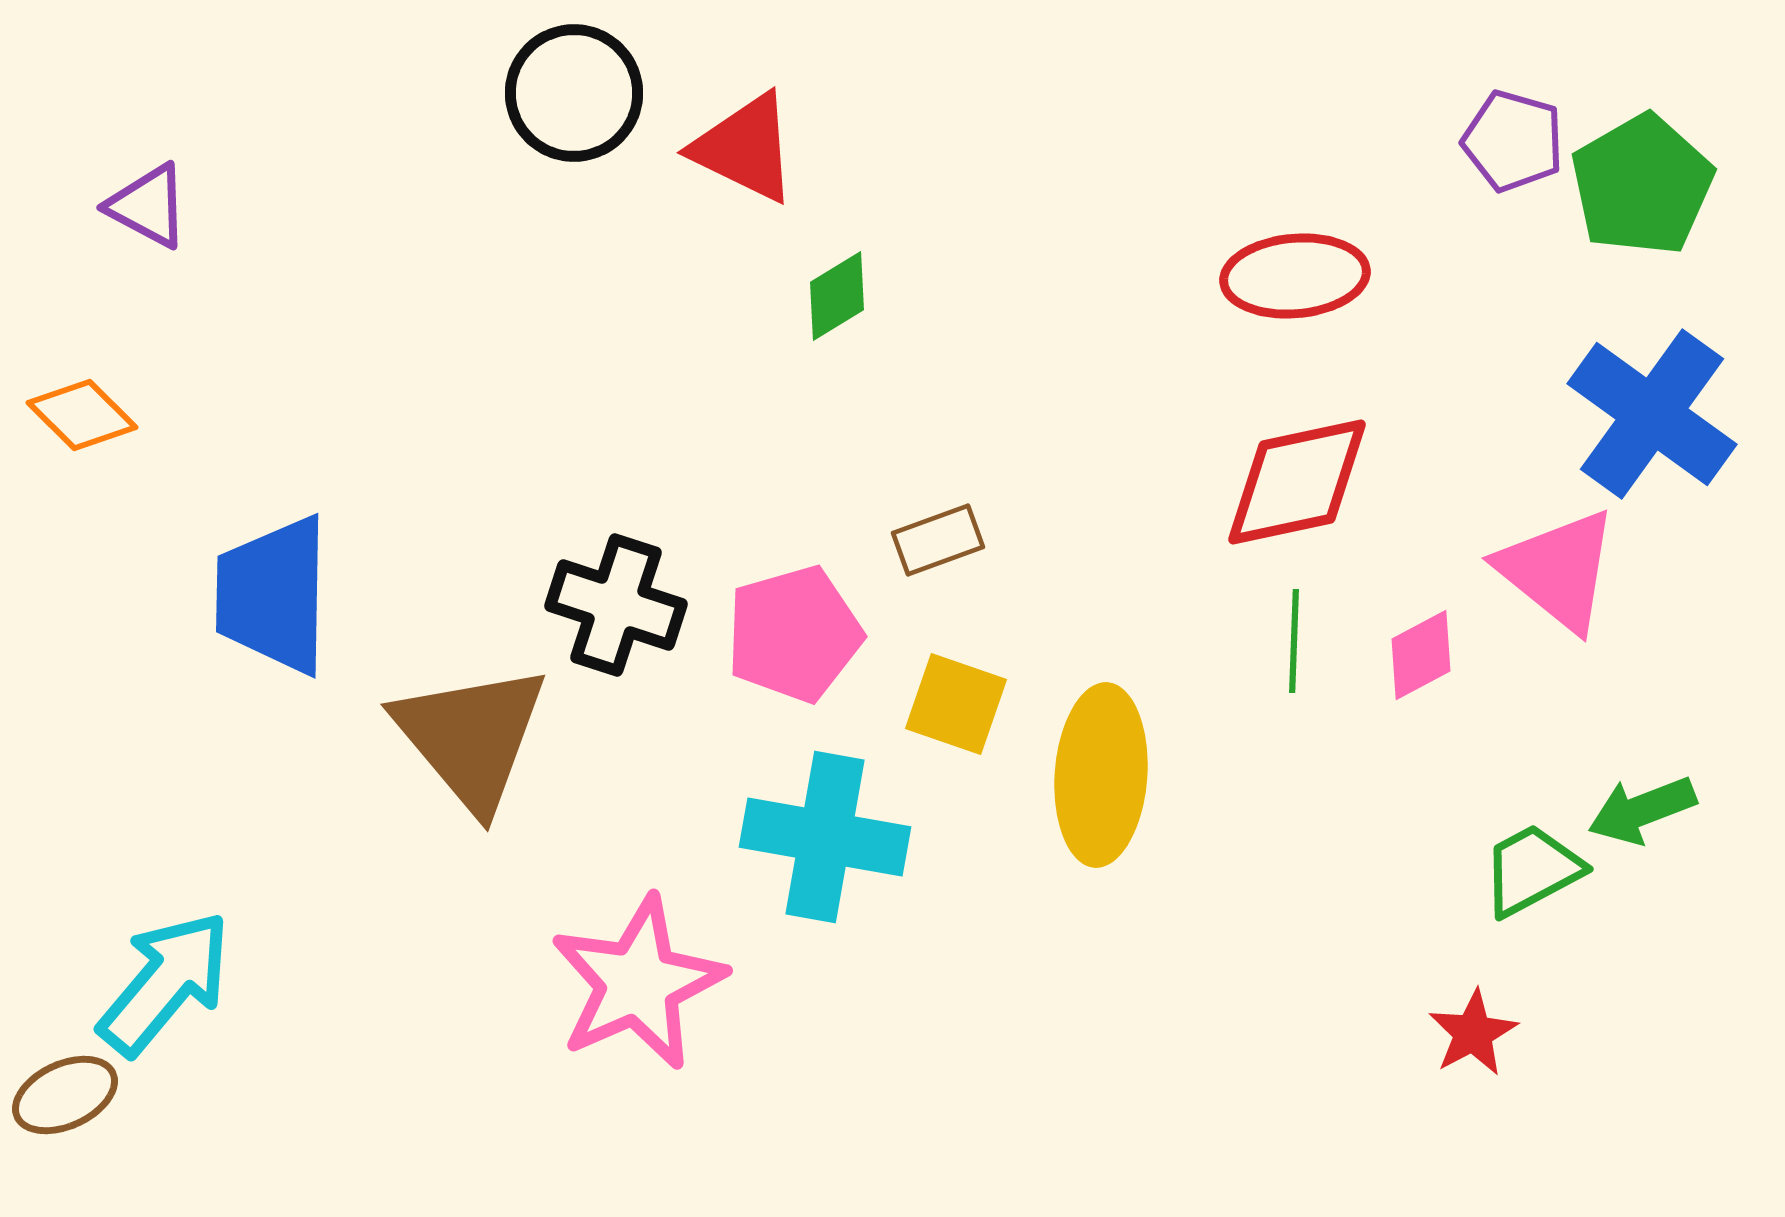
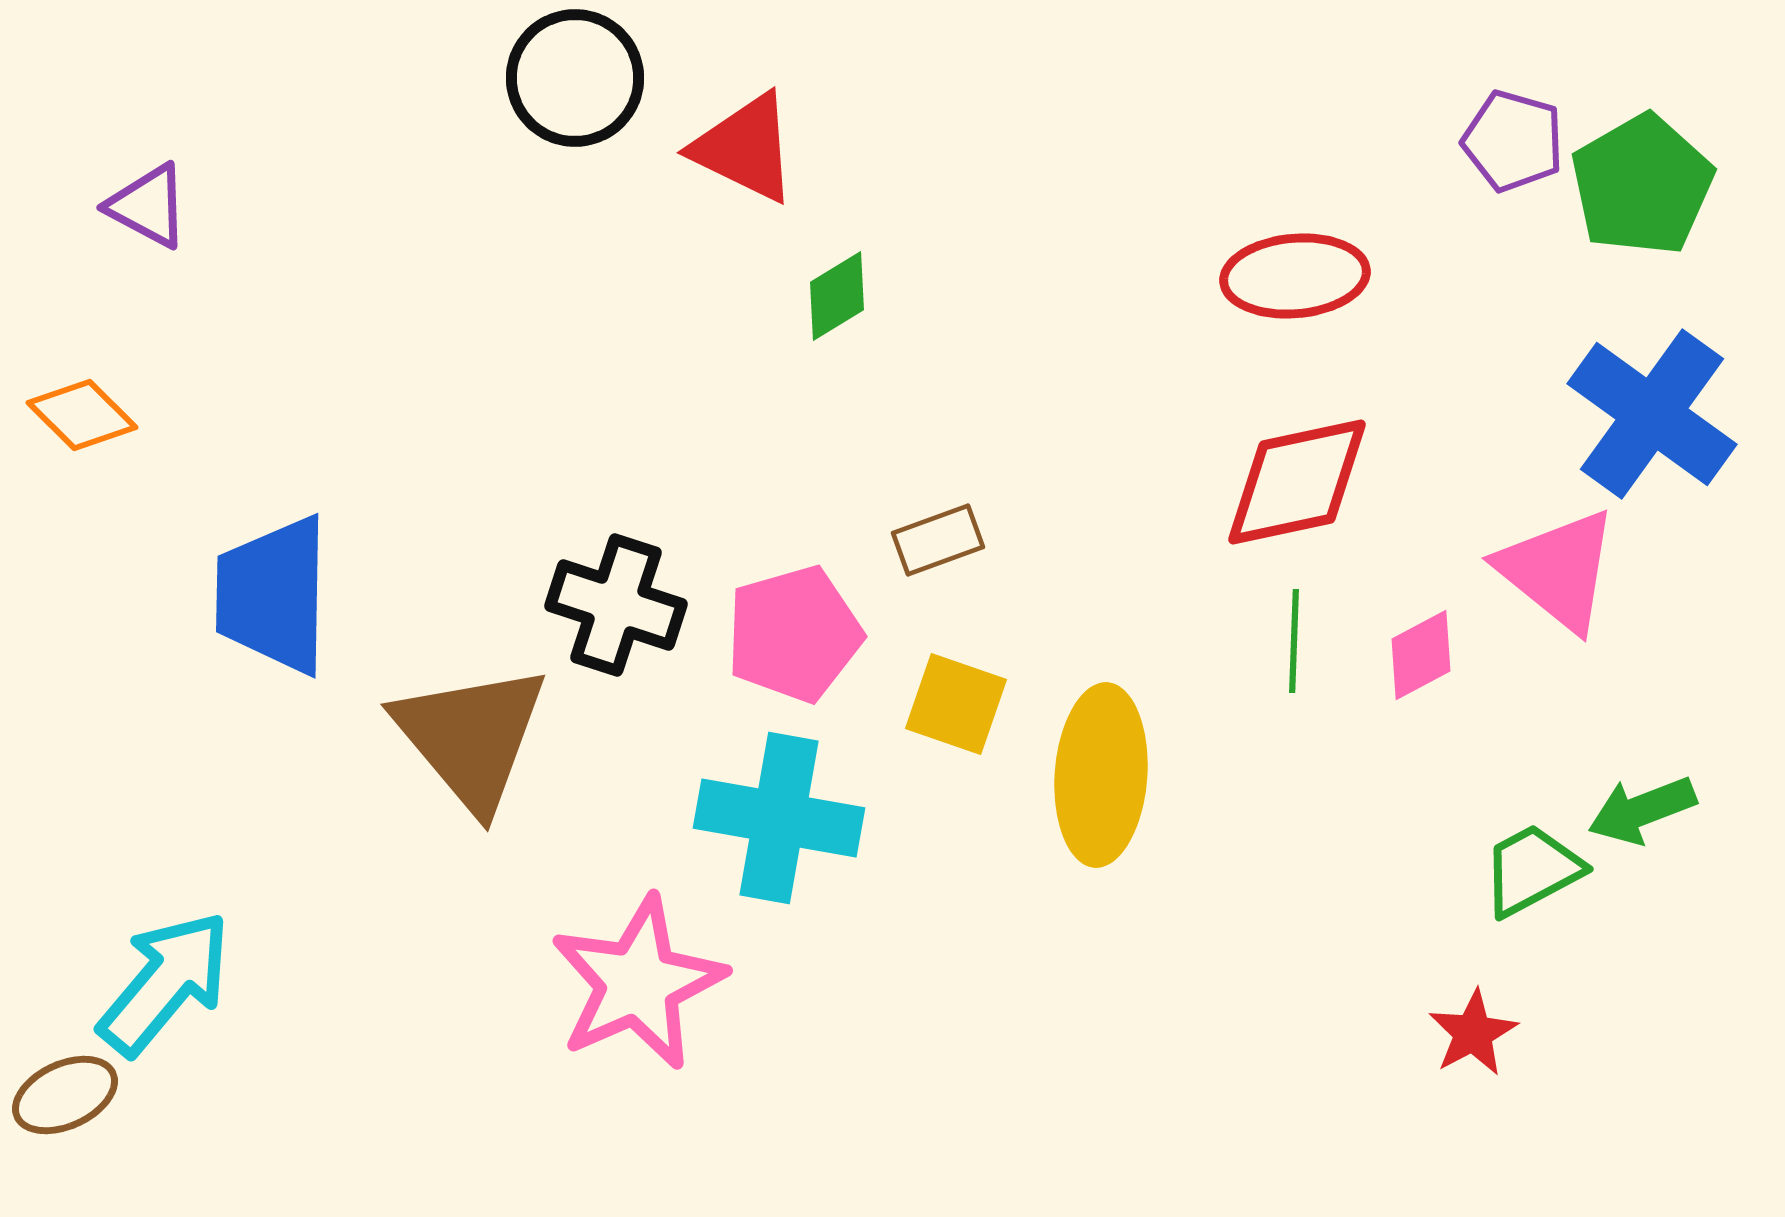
black circle: moved 1 px right, 15 px up
cyan cross: moved 46 px left, 19 px up
